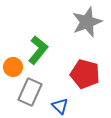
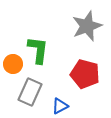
gray star: moved 4 px down
green L-shape: rotated 32 degrees counterclockwise
orange circle: moved 3 px up
blue triangle: rotated 48 degrees clockwise
